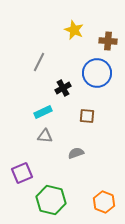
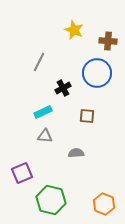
gray semicircle: rotated 14 degrees clockwise
orange hexagon: moved 2 px down
